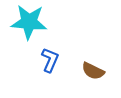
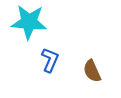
brown semicircle: moved 1 px left; rotated 40 degrees clockwise
